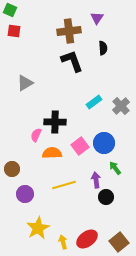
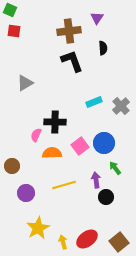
cyan rectangle: rotated 14 degrees clockwise
brown circle: moved 3 px up
purple circle: moved 1 px right, 1 px up
